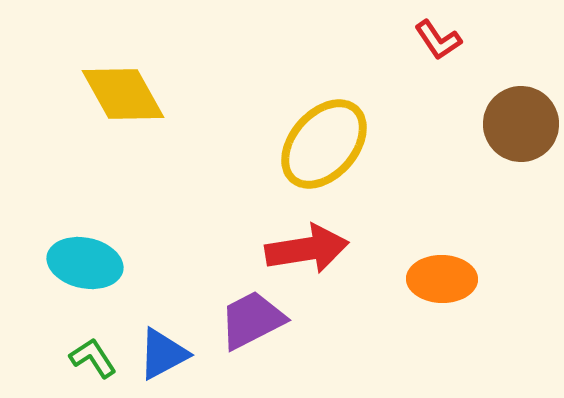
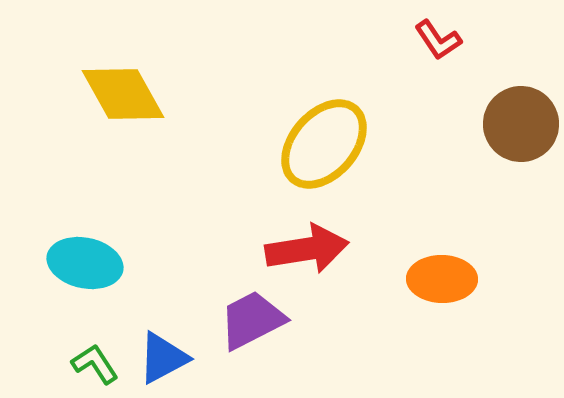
blue triangle: moved 4 px down
green L-shape: moved 2 px right, 6 px down
